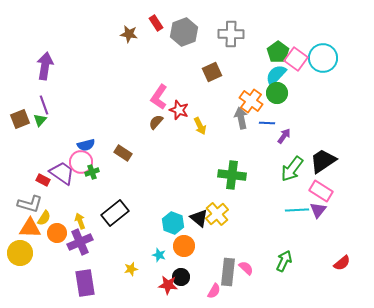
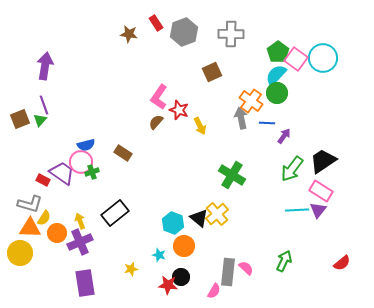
green cross at (232, 175): rotated 24 degrees clockwise
